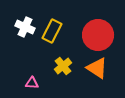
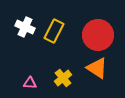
yellow rectangle: moved 2 px right
yellow cross: moved 12 px down
pink triangle: moved 2 px left
